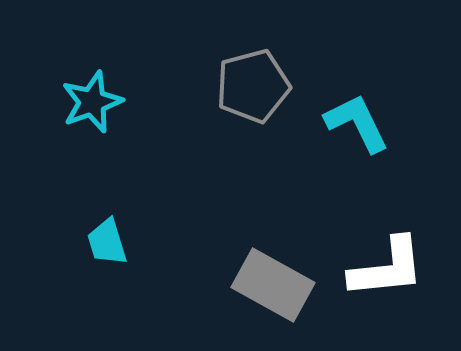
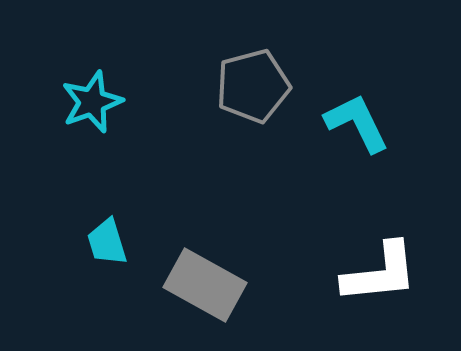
white L-shape: moved 7 px left, 5 px down
gray rectangle: moved 68 px left
